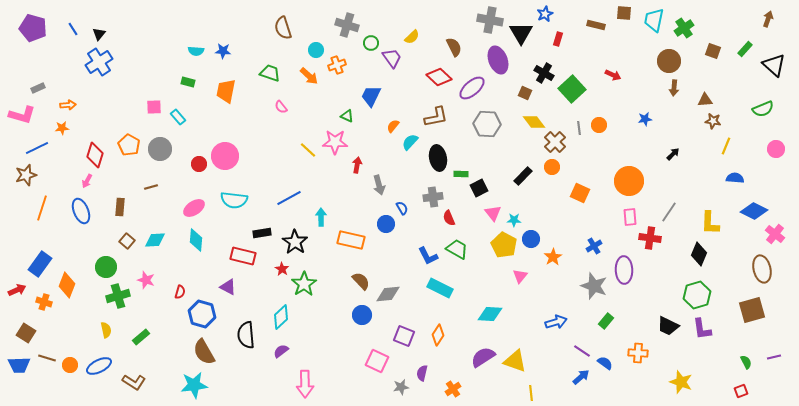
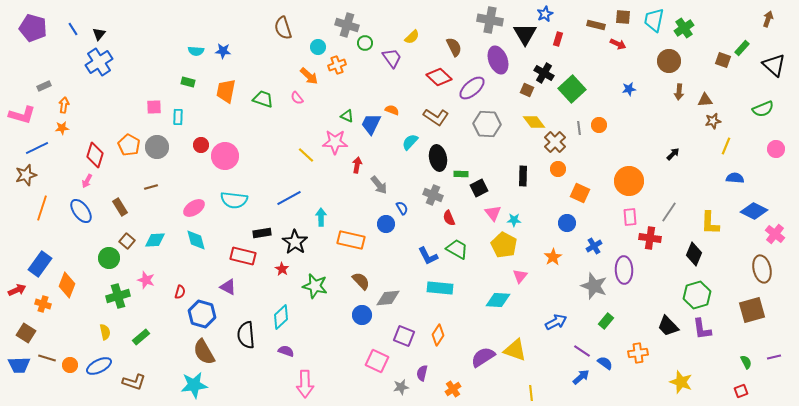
brown square at (624, 13): moved 1 px left, 4 px down
black triangle at (521, 33): moved 4 px right, 1 px down
green circle at (371, 43): moved 6 px left
green rectangle at (745, 49): moved 3 px left, 1 px up
cyan circle at (316, 50): moved 2 px right, 3 px up
brown square at (713, 51): moved 10 px right, 9 px down
green trapezoid at (270, 73): moved 7 px left, 26 px down
red arrow at (613, 75): moved 5 px right, 31 px up
gray rectangle at (38, 88): moved 6 px right, 2 px up
brown arrow at (674, 88): moved 5 px right, 4 px down
brown square at (525, 93): moved 2 px right, 3 px up
blue trapezoid at (371, 96): moved 28 px down
orange arrow at (68, 105): moved 4 px left; rotated 77 degrees counterclockwise
pink semicircle at (281, 107): moved 16 px right, 9 px up
cyan rectangle at (178, 117): rotated 42 degrees clockwise
brown L-shape at (436, 117): rotated 45 degrees clockwise
blue star at (645, 119): moved 16 px left, 30 px up
brown star at (713, 121): rotated 21 degrees counterclockwise
orange semicircle at (393, 126): moved 1 px left, 16 px up; rotated 72 degrees clockwise
gray circle at (160, 149): moved 3 px left, 2 px up
yellow line at (308, 150): moved 2 px left, 5 px down
red circle at (199, 164): moved 2 px right, 19 px up
orange circle at (552, 167): moved 6 px right, 2 px down
black rectangle at (523, 176): rotated 42 degrees counterclockwise
gray arrow at (379, 185): rotated 24 degrees counterclockwise
gray cross at (433, 197): moved 2 px up; rotated 30 degrees clockwise
brown rectangle at (120, 207): rotated 36 degrees counterclockwise
blue ellipse at (81, 211): rotated 15 degrees counterclockwise
blue circle at (531, 239): moved 36 px right, 16 px up
cyan diamond at (196, 240): rotated 20 degrees counterclockwise
black diamond at (699, 254): moved 5 px left
green circle at (106, 267): moved 3 px right, 9 px up
green star at (304, 284): moved 11 px right, 2 px down; rotated 25 degrees counterclockwise
cyan rectangle at (440, 288): rotated 20 degrees counterclockwise
gray diamond at (388, 294): moved 4 px down
orange cross at (44, 302): moved 1 px left, 2 px down
cyan diamond at (490, 314): moved 8 px right, 14 px up
blue arrow at (556, 322): rotated 10 degrees counterclockwise
black trapezoid at (668, 326): rotated 20 degrees clockwise
yellow semicircle at (106, 330): moved 1 px left, 2 px down
purple semicircle at (281, 351): moved 5 px right; rotated 56 degrees clockwise
orange cross at (638, 353): rotated 12 degrees counterclockwise
yellow triangle at (515, 361): moved 11 px up
brown L-shape at (134, 382): rotated 15 degrees counterclockwise
